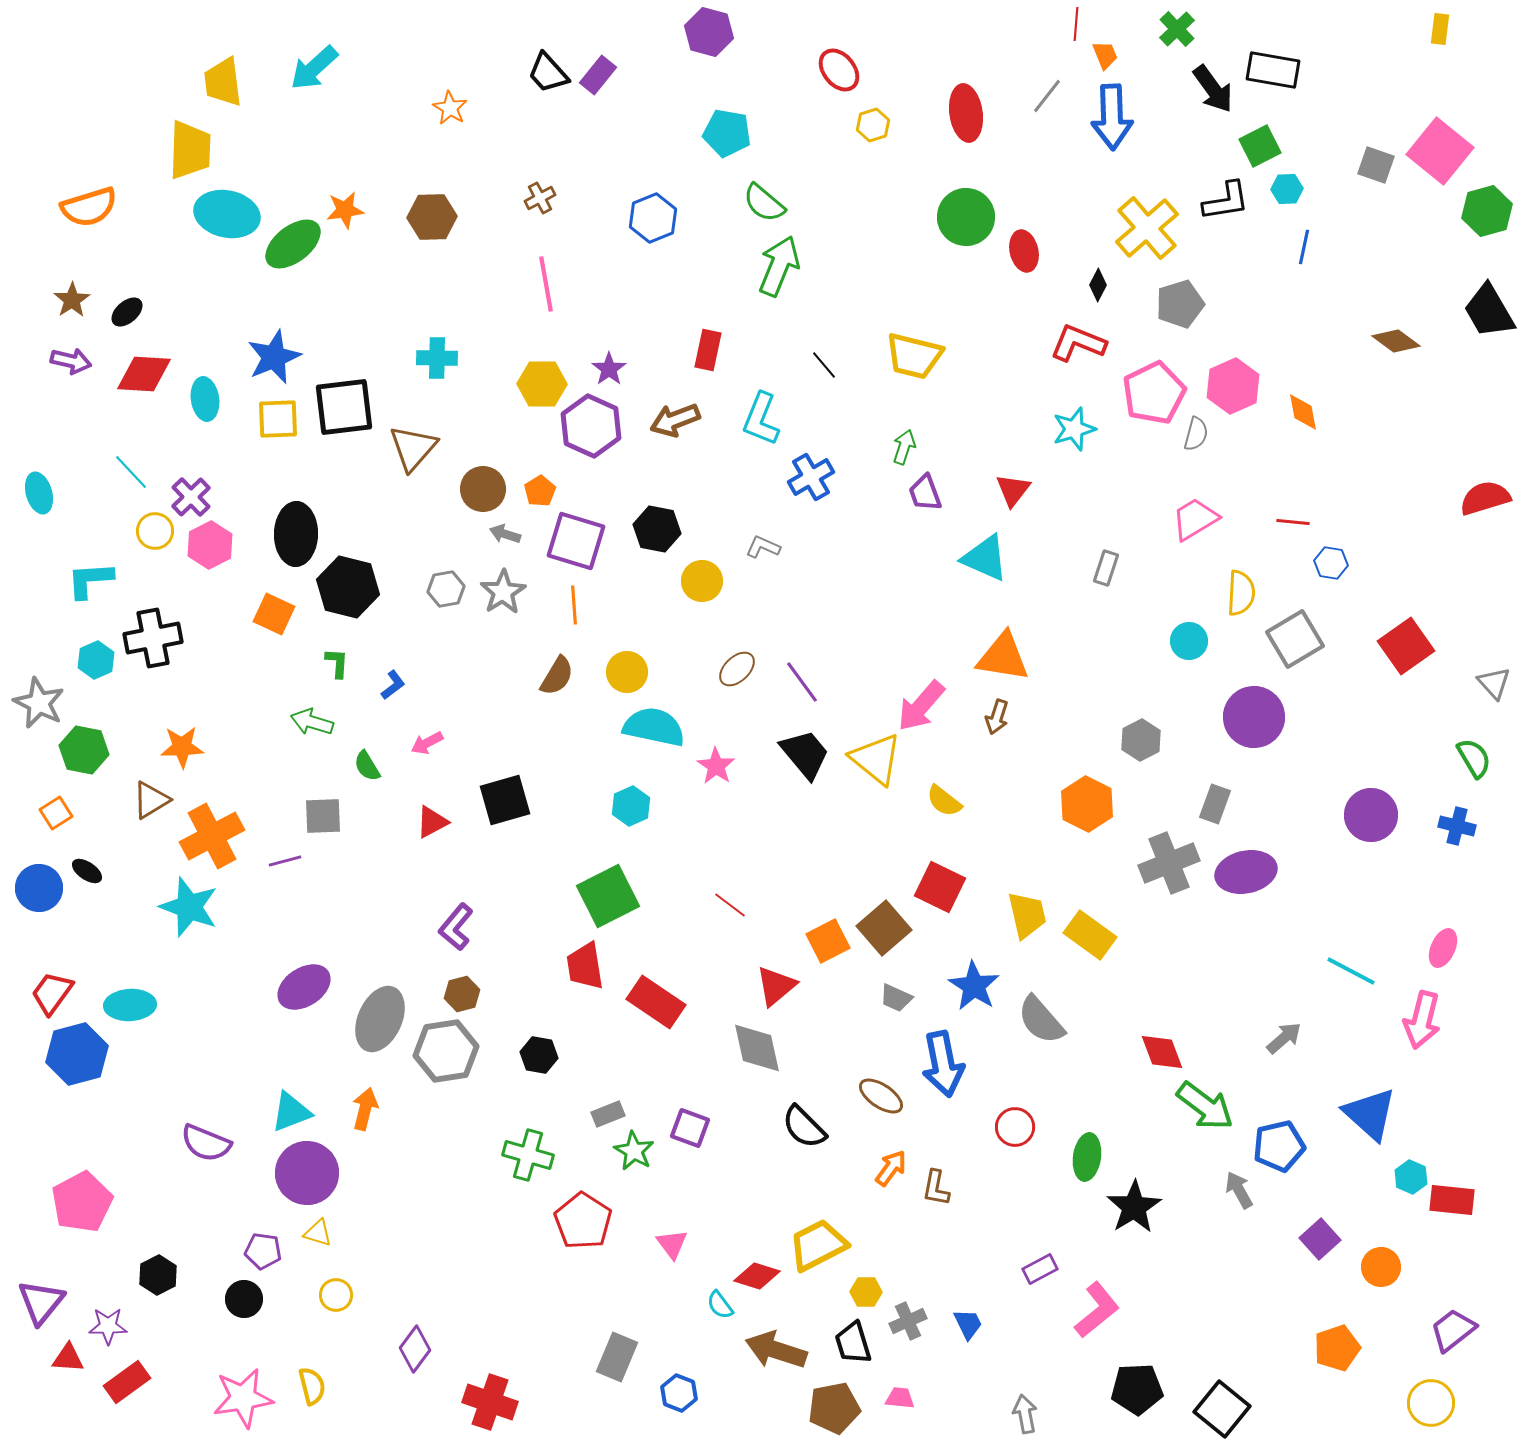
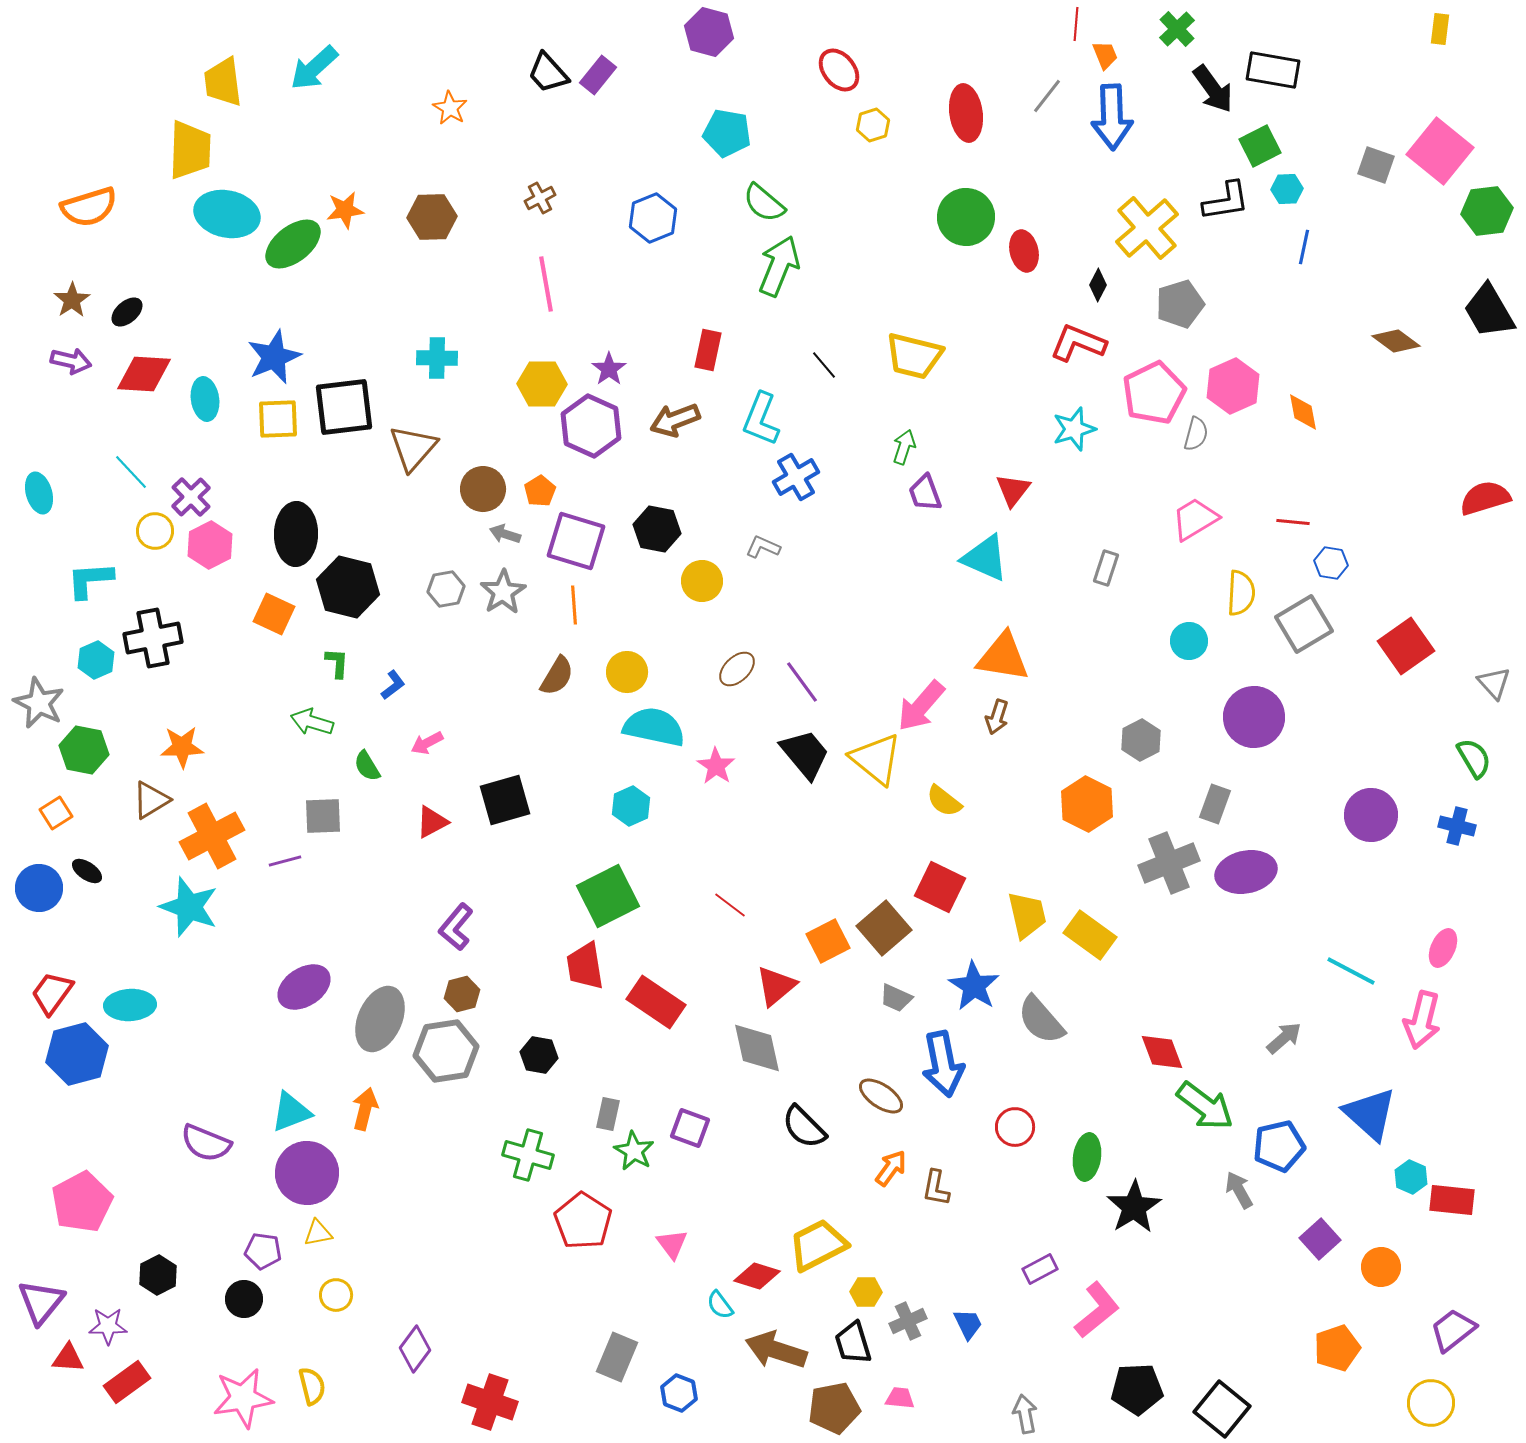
green hexagon at (1487, 211): rotated 9 degrees clockwise
blue cross at (811, 477): moved 15 px left
gray square at (1295, 639): moved 9 px right, 15 px up
gray rectangle at (608, 1114): rotated 56 degrees counterclockwise
yellow triangle at (318, 1233): rotated 28 degrees counterclockwise
